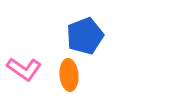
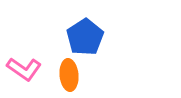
blue pentagon: moved 1 px down; rotated 12 degrees counterclockwise
